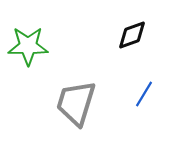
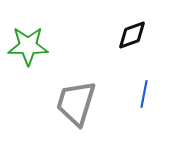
blue line: rotated 20 degrees counterclockwise
